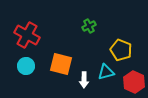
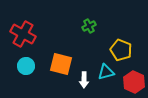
red cross: moved 4 px left, 1 px up
